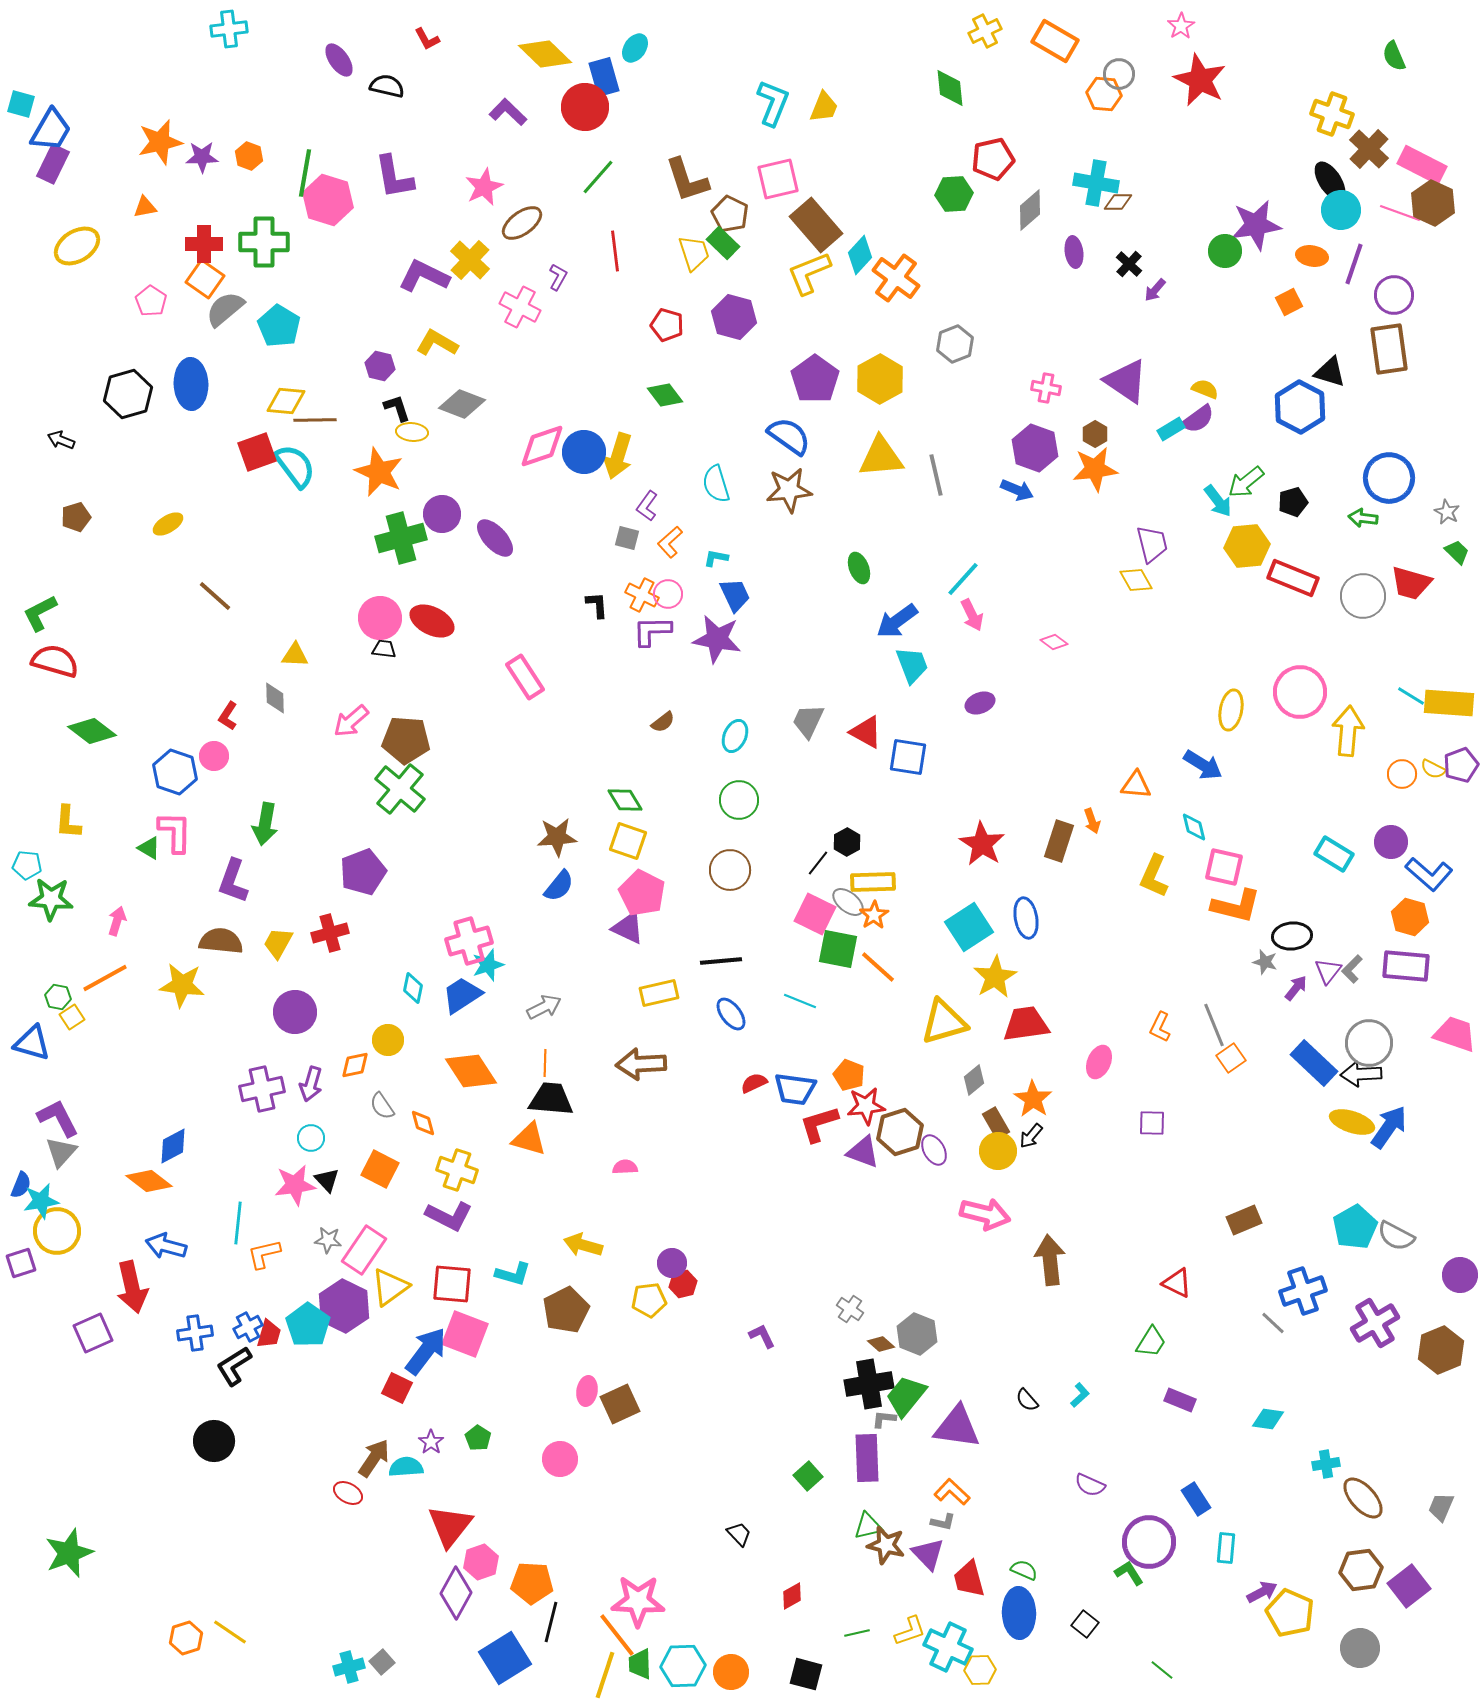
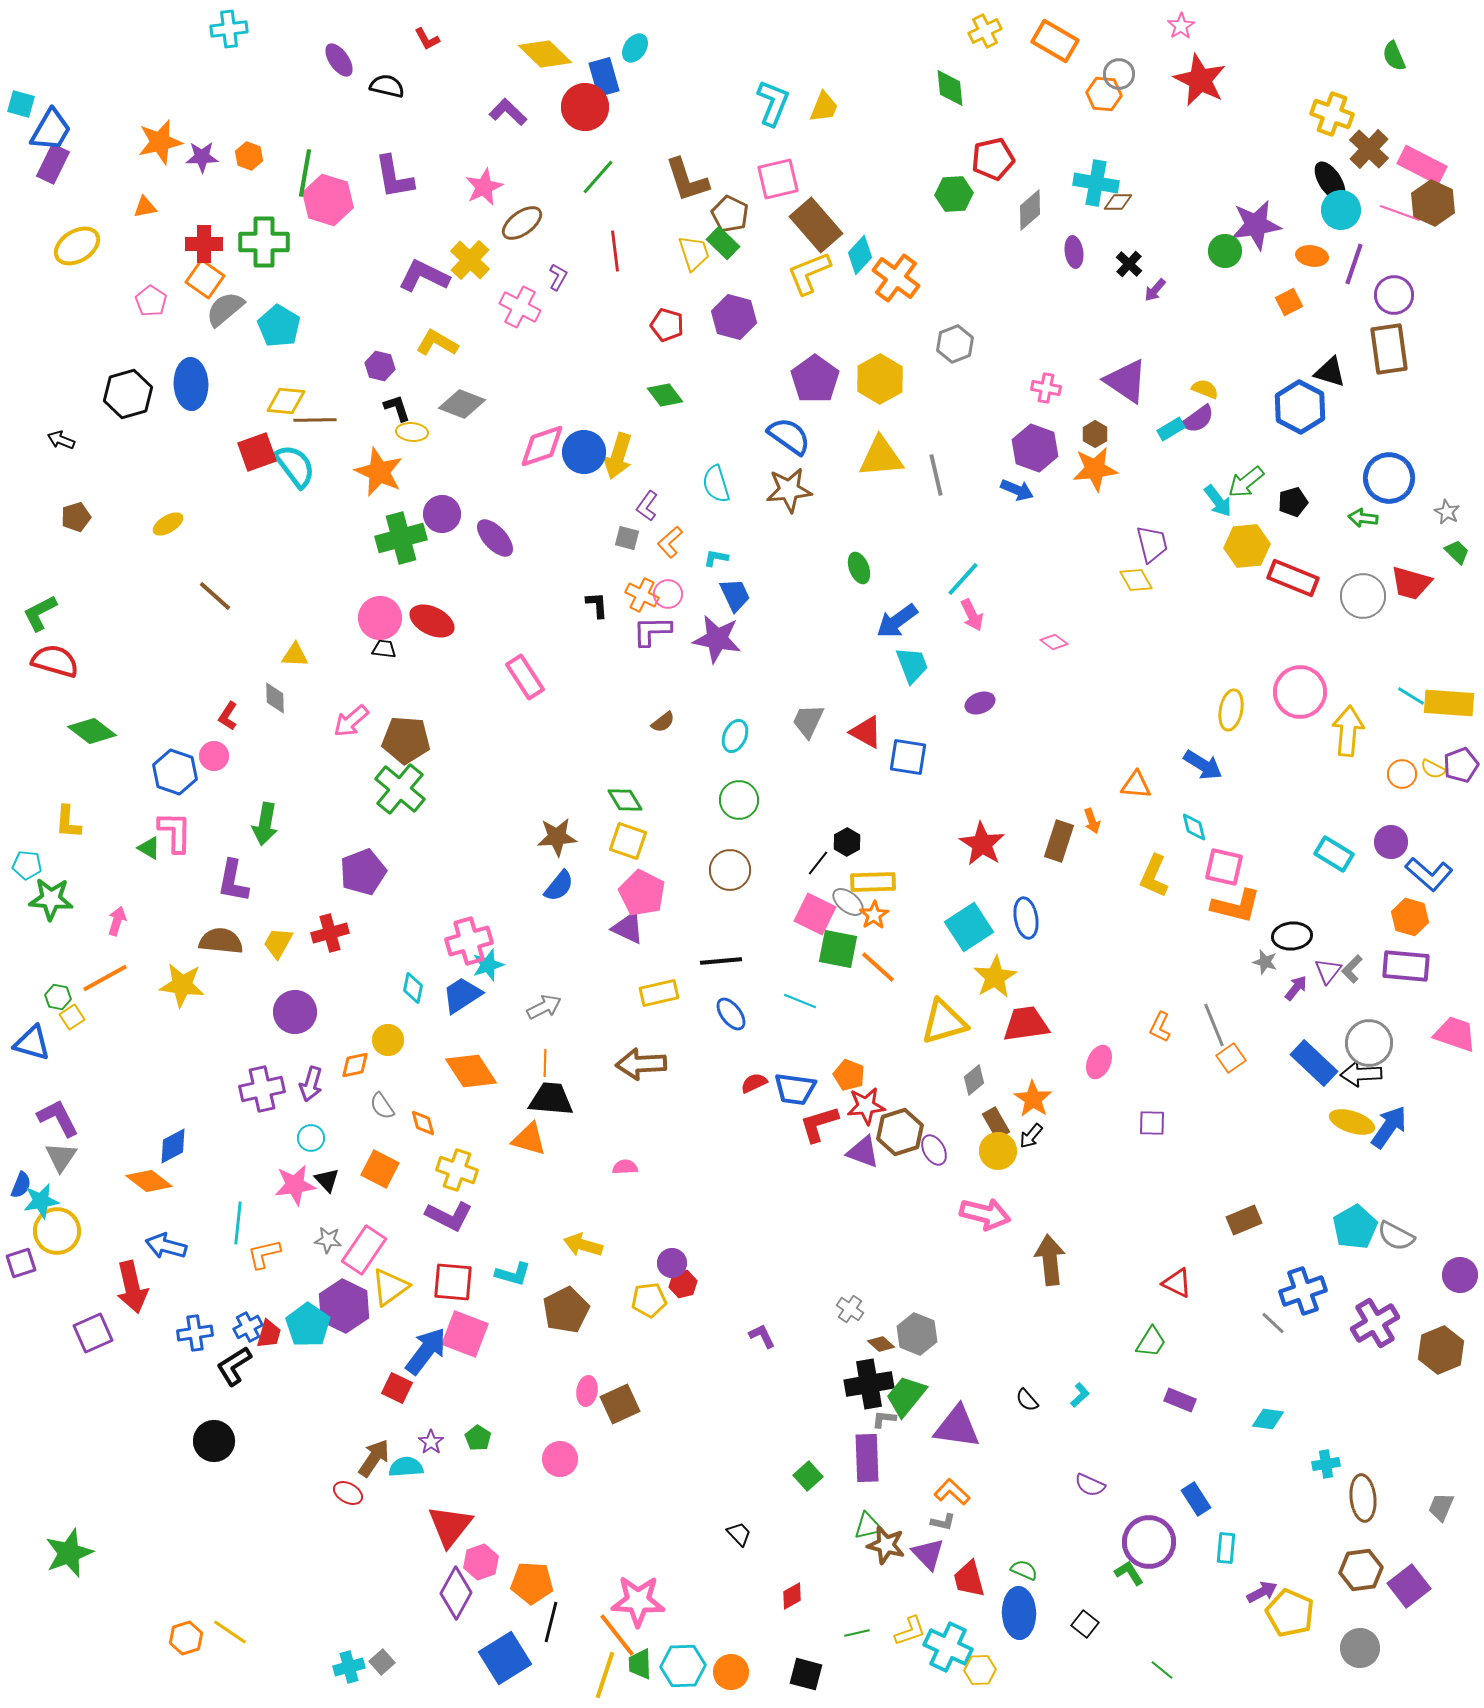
purple L-shape at (233, 881): rotated 9 degrees counterclockwise
gray triangle at (61, 1152): moved 5 px down; rotated 8 degrees counterclockwise
red square at (452, 1284): moved 1 px right, 2 px up
brown ellipse at (1363, 1498): rotated 36 degrees clockwise
